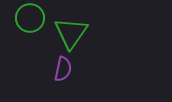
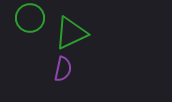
green triangle: rotated 30 degrees clockwise
